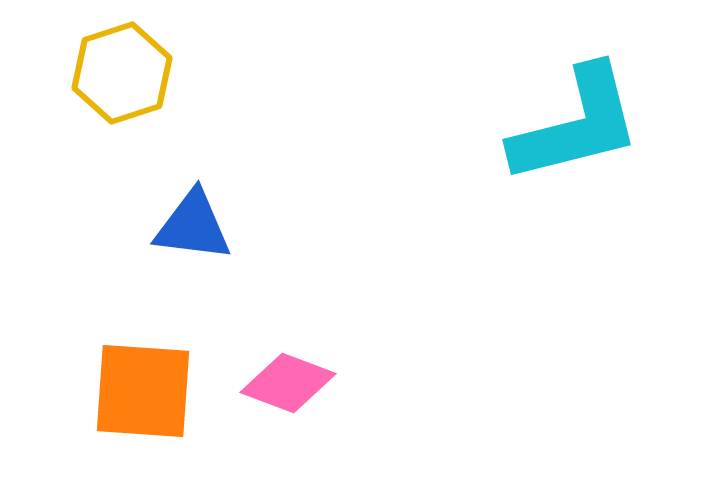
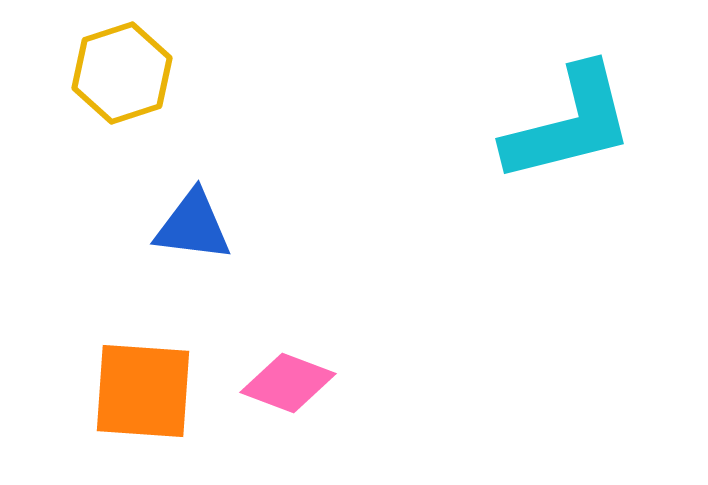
cyan L-shape: moved 7 px left, 1 px up
